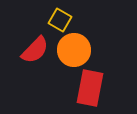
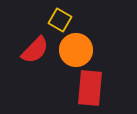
orange circle: moved 2 px right
red rectangle: rotated 6 degrees counterclockwise
